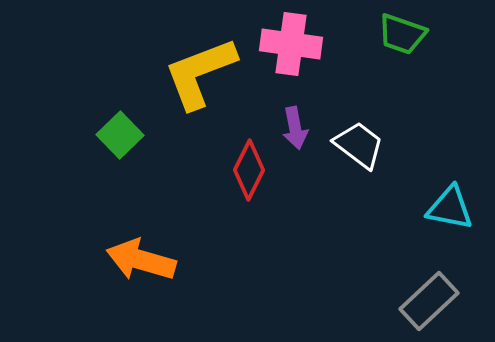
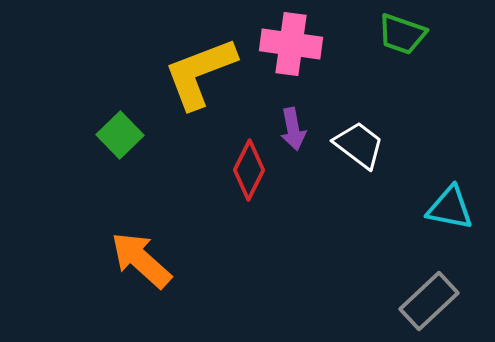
purple arrow: moved 2 px left, 1 px down
orange arrow: rotated 26 degrees clockwise
